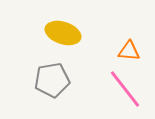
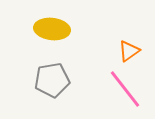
yellow ellipse: moved 11 px left, 4 px up; rotated 12 degrees counterclockwise
orange triangle: rotated 40 degrees counterclockwise
